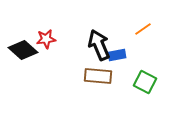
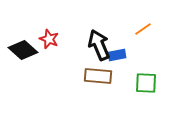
red star: moved 3 px right; rotated 30 degrees clockwise
green square: moved 1 px right, 1 px down; rotated 25 degrees counterclockwise
